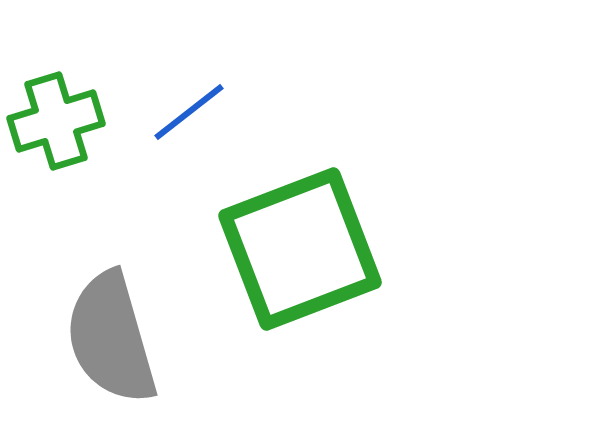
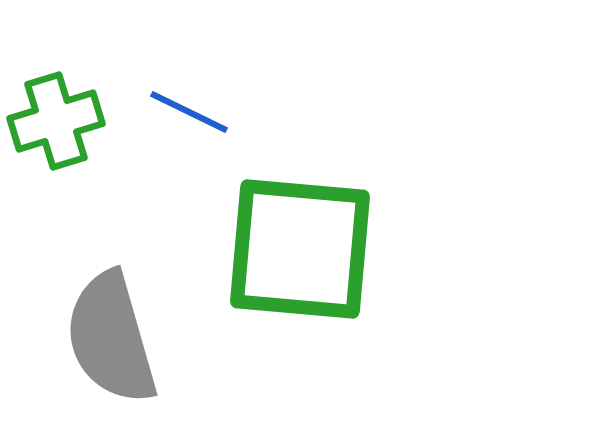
blue line: rotated 64 degrees clockwise
green square: rotated 26 degrees clockwise
